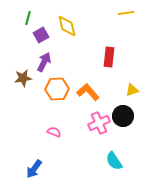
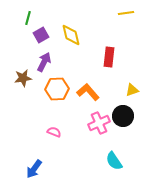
yellow diamond: moved 4 px right, 9 px down
